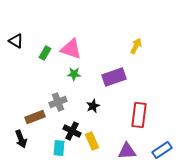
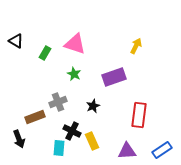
pink triangle: moved 4 px right, 5 px up
green star: rotated 24 degrees clockwise
black arrow: moved 2 px left
